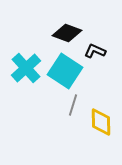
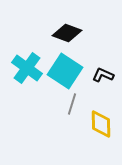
black L-shape: moved 8 px right, 24 px down
cyan cross: moved 1 px right; rotated 12 degrees counterclockwise
gray line: moved 1 px left, 1 px up
yellow diamond: moved 2 px down
